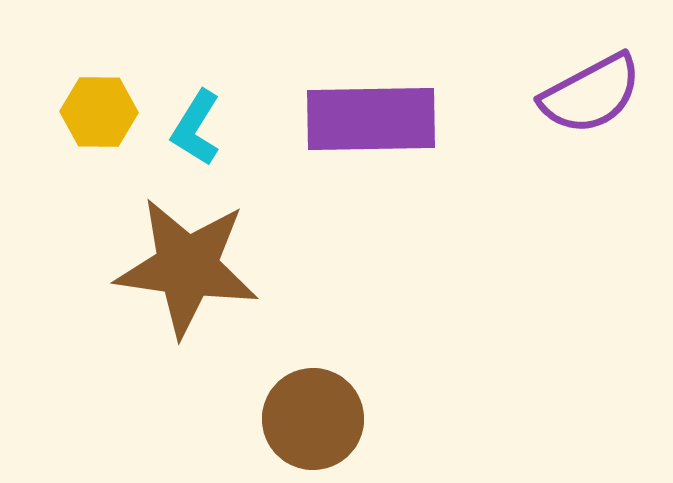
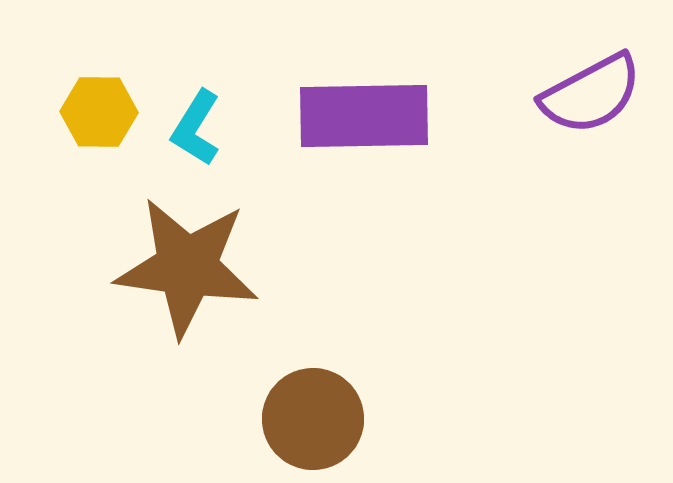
purple rectangle: moved 7 px left, 3 px up
